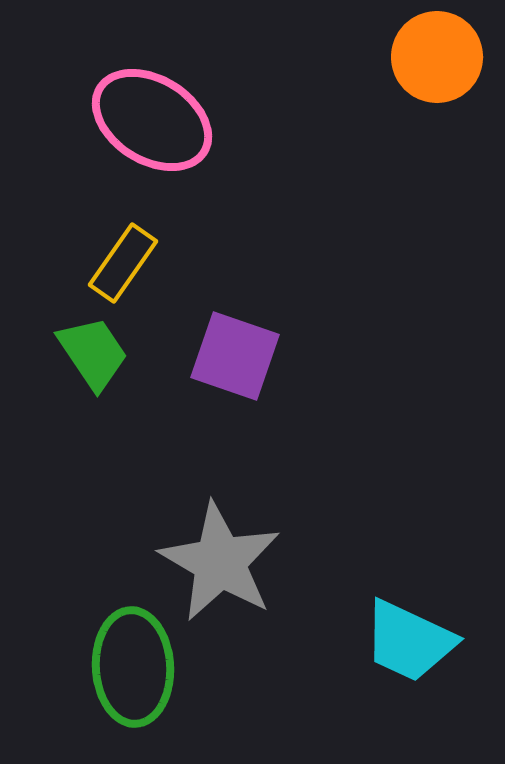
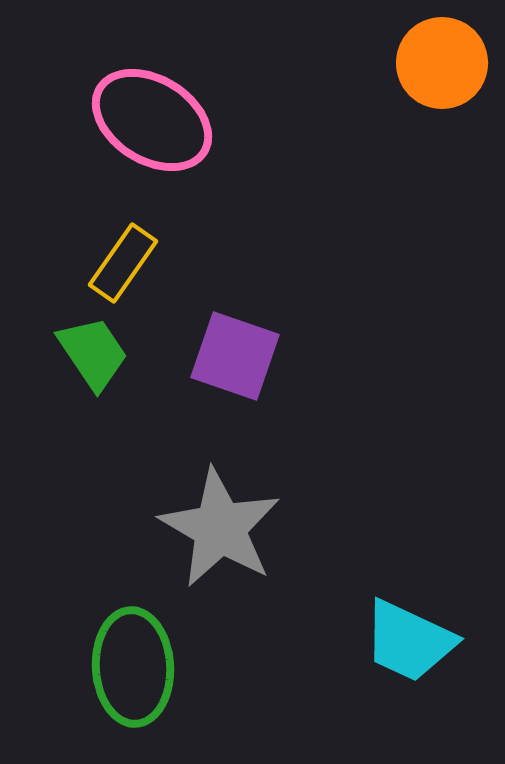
orange circle: moved 5 px right, 6 px down
gray star: moved 34 px up
